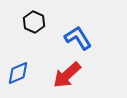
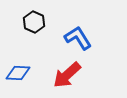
blue diamond: rotated 25 degrees clockwise
